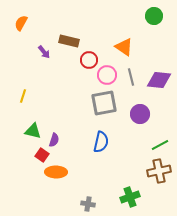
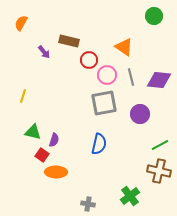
green triangle: moved 1 px down
blue semicircle: moved 2 px left, 2 px down
brown cross: rotated 25 degrees clockwise
green cross: moved 1 px up; rotated 18 degrees counterclockwise
